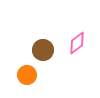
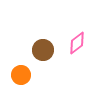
orange circle: moved 6 px left
